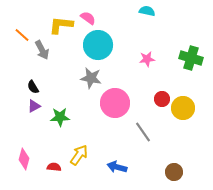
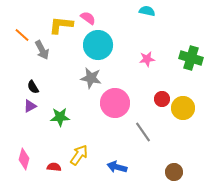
purple triangle: moved 4 px left
